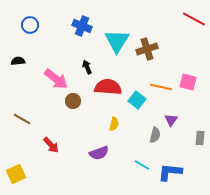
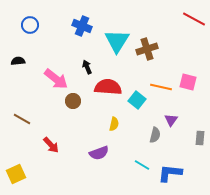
blue L-shape: moved 1 px down
